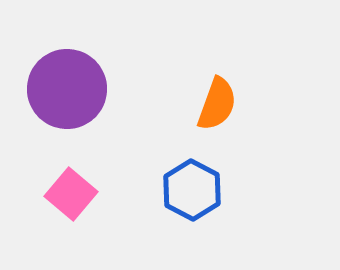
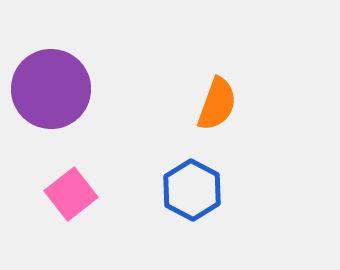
purple circle: moved 16 px left
pink square: rotated 12 degrees clockwise
